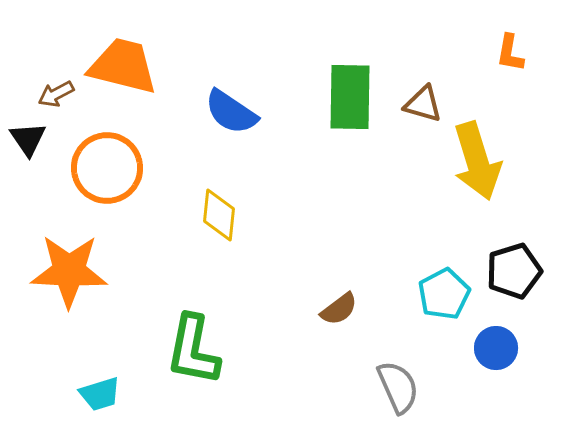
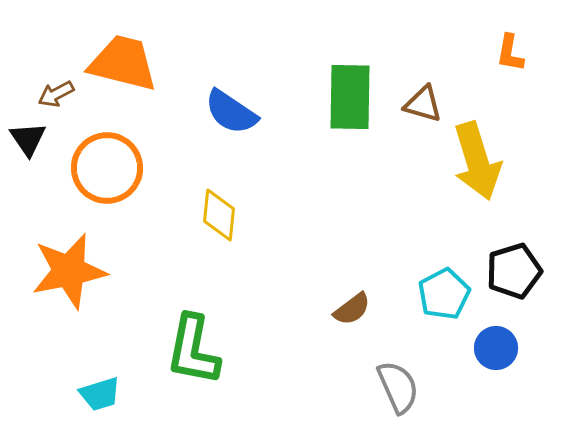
orange trapezoid: moved 3 px up
orange star: rotated 14 degrees counterclockwise
brown semicircle: moved 13 px right
